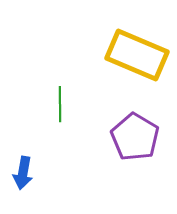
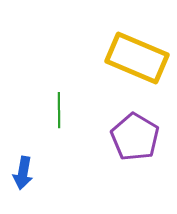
yellow rectangle: moved 3 px down
green line: moved 1 px left, 6 px down
